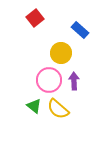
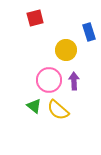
red square: rotated 24 degrees clockwise
blue rectangle: moved 9 px right, 2 px down; rotated 30 degrees clockwise
yellow circle: moved 5 px right, 3 px up
yellow semicircle: moved 1 px down
